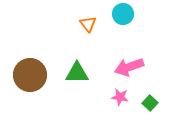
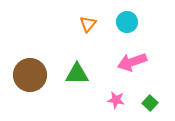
cyan circle: moved 4 px right, 8 px down
orange triangle: rotated 18 degrees clockwise
pink arrow: moved 3 px right, 5 px up
green triangle: moved 1 px down
pink star: moved 4 px left, 3 px down
